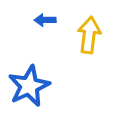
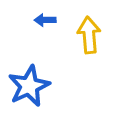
yellow arrow: rotated 12 degrees counterclockwise
